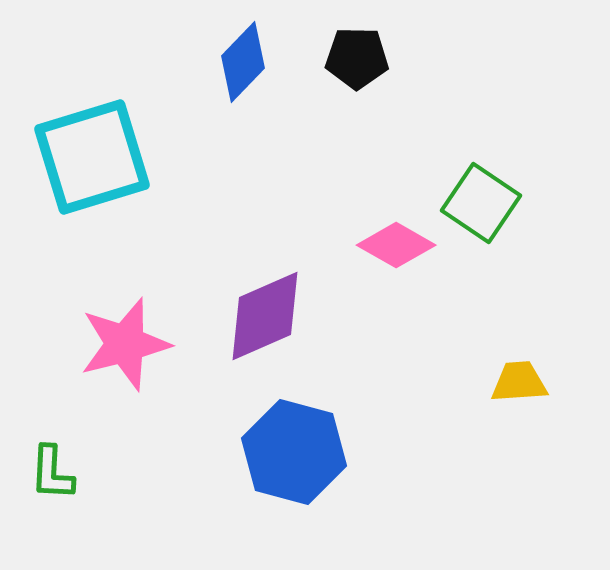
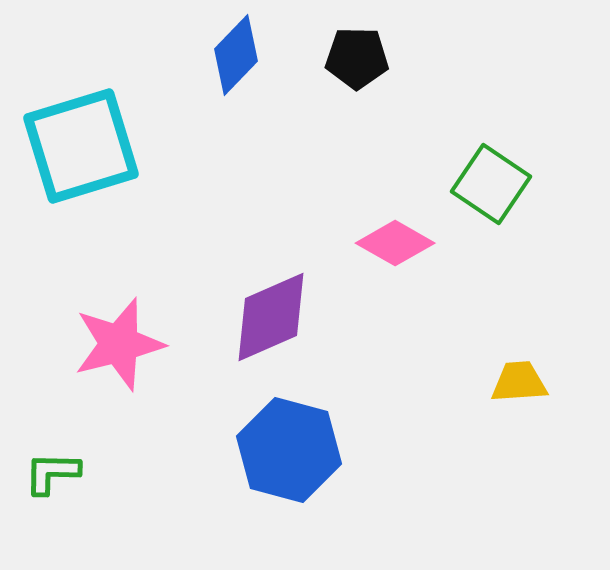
blue diamond: moved 7 px left, 7 px up
cyan square: moved 11 px left, 11 px up
green square: moved 10 px right, 19 px up
pink diamond: moved 1 px left, 2 px up
purple diamond: moved 6 px right, 1 px down
pink star: moved 6 px left
blue hexagon: moved 5 px left, 2 px up
green L-shape: rotated 88 degrees clockwise
